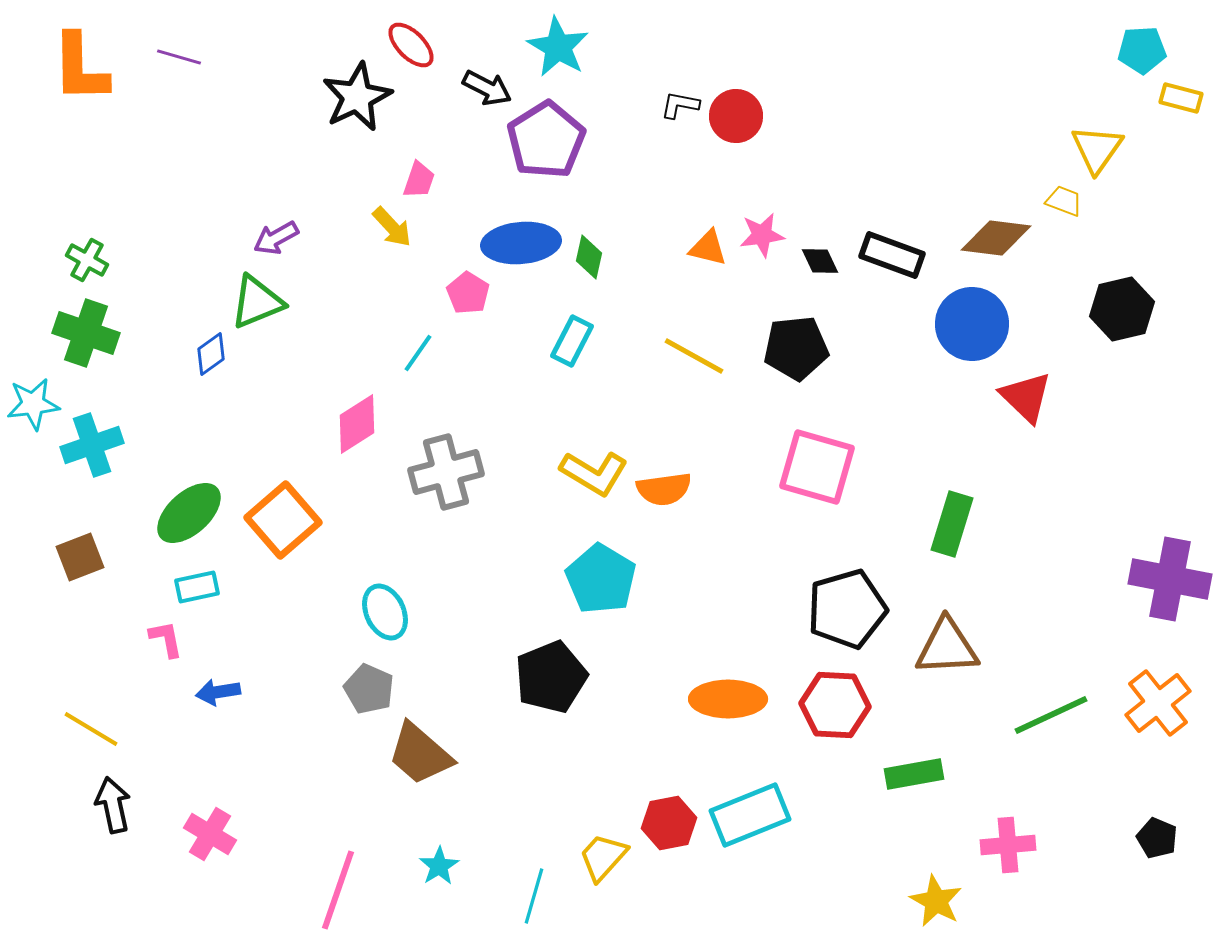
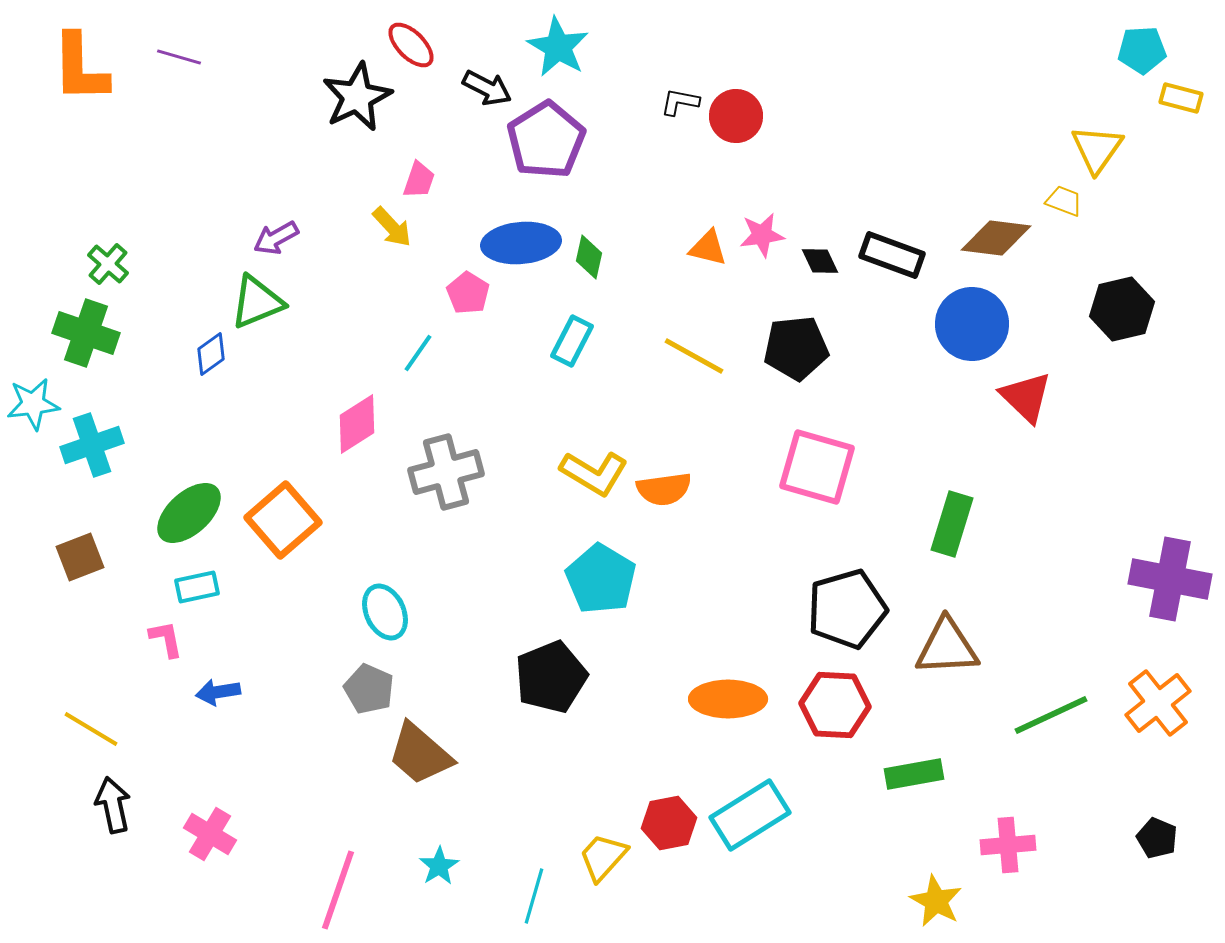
black L-shape at (680, 105): moved 3 px up
green cross at (87, 260): moved 21 px right, 4 px down; rotated 12 degrees clockwise
cyan rectangle at (750, 815): rotated 10 degrees counterclockwise
